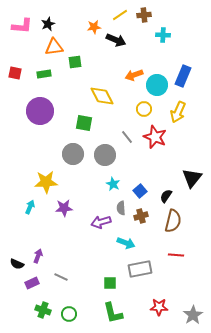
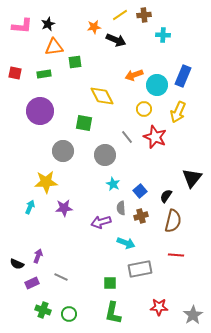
gray circle at (73, 154): moved 10 px left, 3 px up
green L-shape at (113, 313): rotated 25 degrees clockwise
